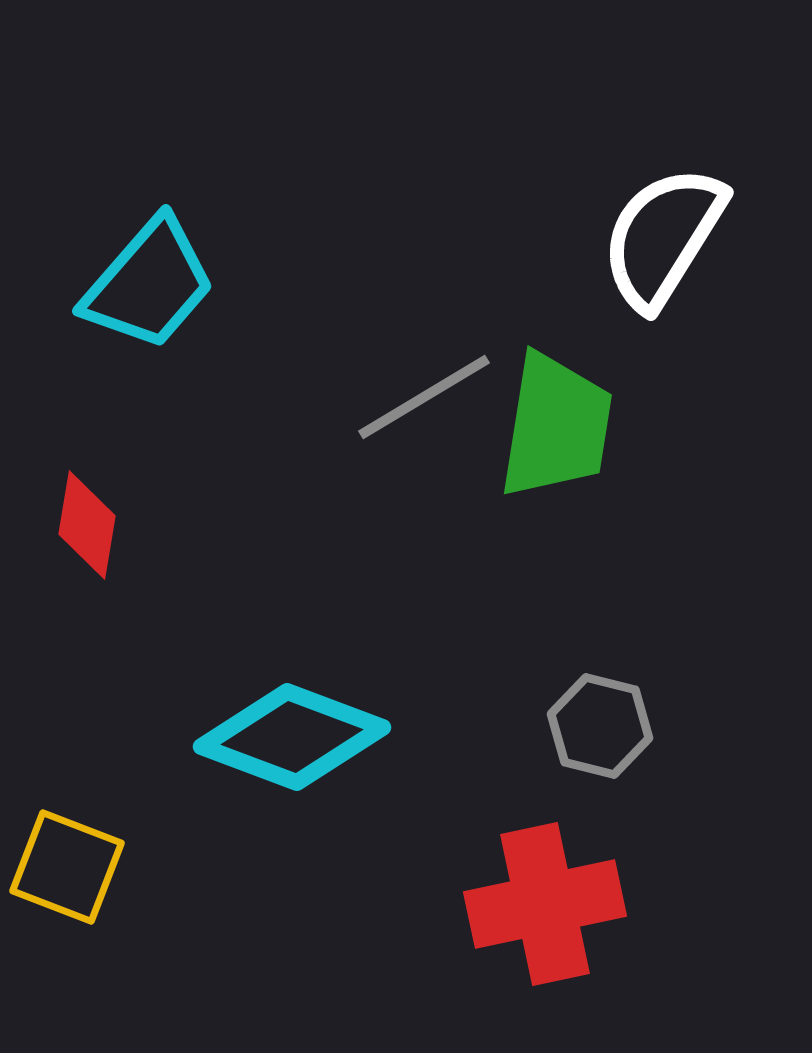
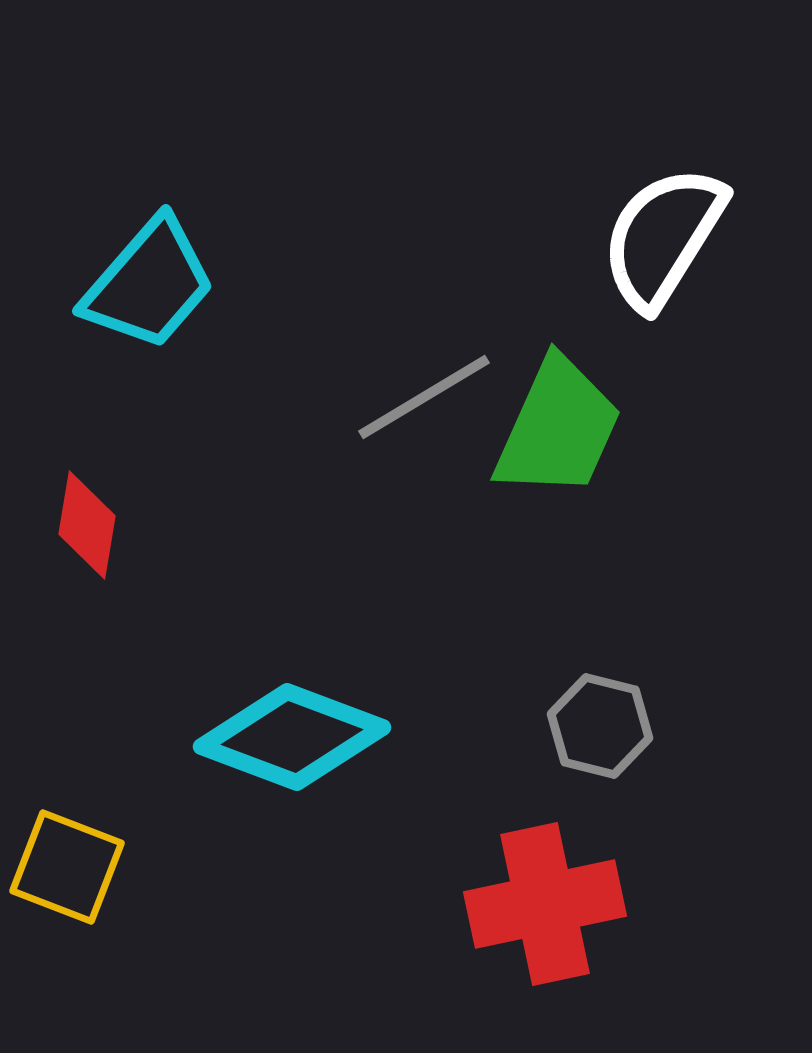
green trapezoid: moved 2 px right, 2 px down; rotated 15 degrees clockwise
